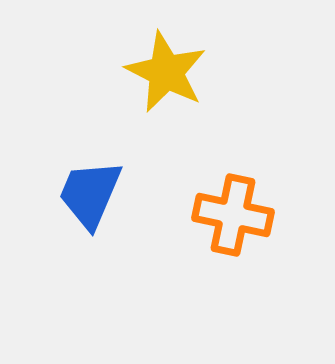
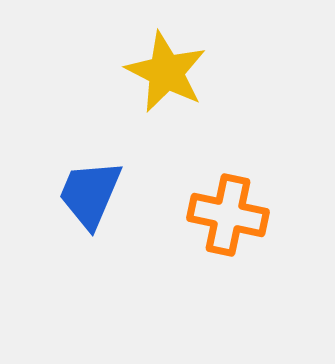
orange cross: moved 5 px left
